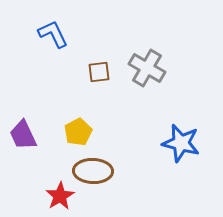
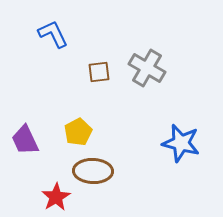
purple trapezoid: moved 2 px right, 5 px down
red star: moved 4 px left, 1 px down
